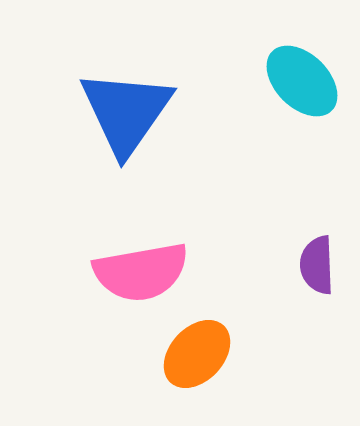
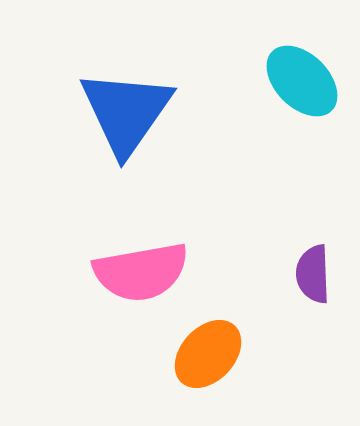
purple semicircle: moved 4 px left, 9 px down
orange ellipse: moved 11 px right
